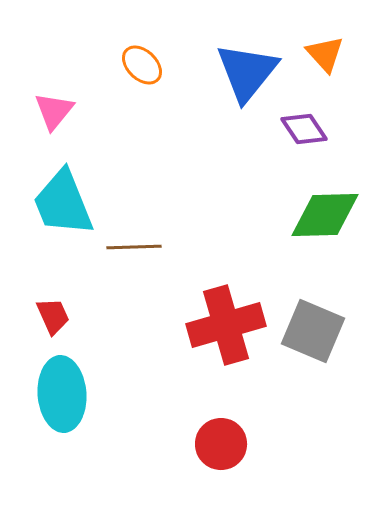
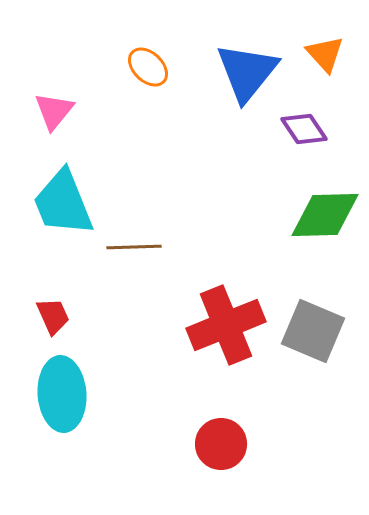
orange ellipse: moved 6 px right, 2 px down
red cross: rotated 6 degrees counterclockwise
